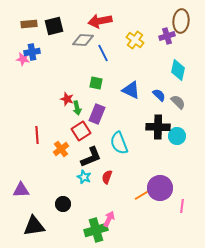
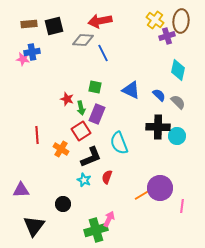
yellow cross: moved 20 px right, 20 px up
green square: moved 1 px left, 4 px down
green arrow: moved 4 px right
orange cross: rotated 21 degrees counterclockwise
cyan star: moved 3 px down
black triangle: rotated 45 degrees counterclockwise
